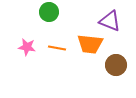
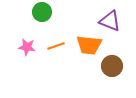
green circle: moved 7 px left
orange trapezoid: moved 1 px left, 1 px down
orange line: moved 1 px left, 2 px up; rotated 30 degrees counterclockwise
brown circle: moved 4 px left, 1 px down
